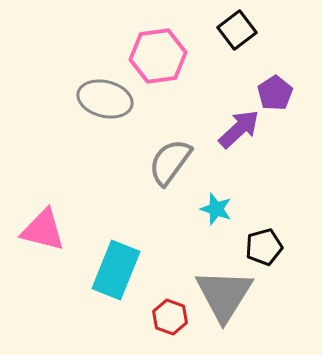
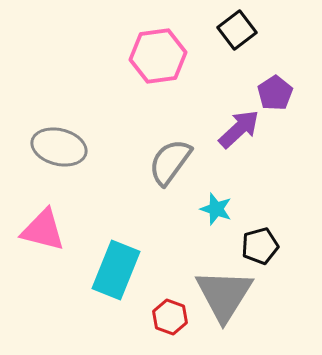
gray ellipse: moved 46 px left, 48 px down
black pentagon: moved 4 px left, 1 px up
